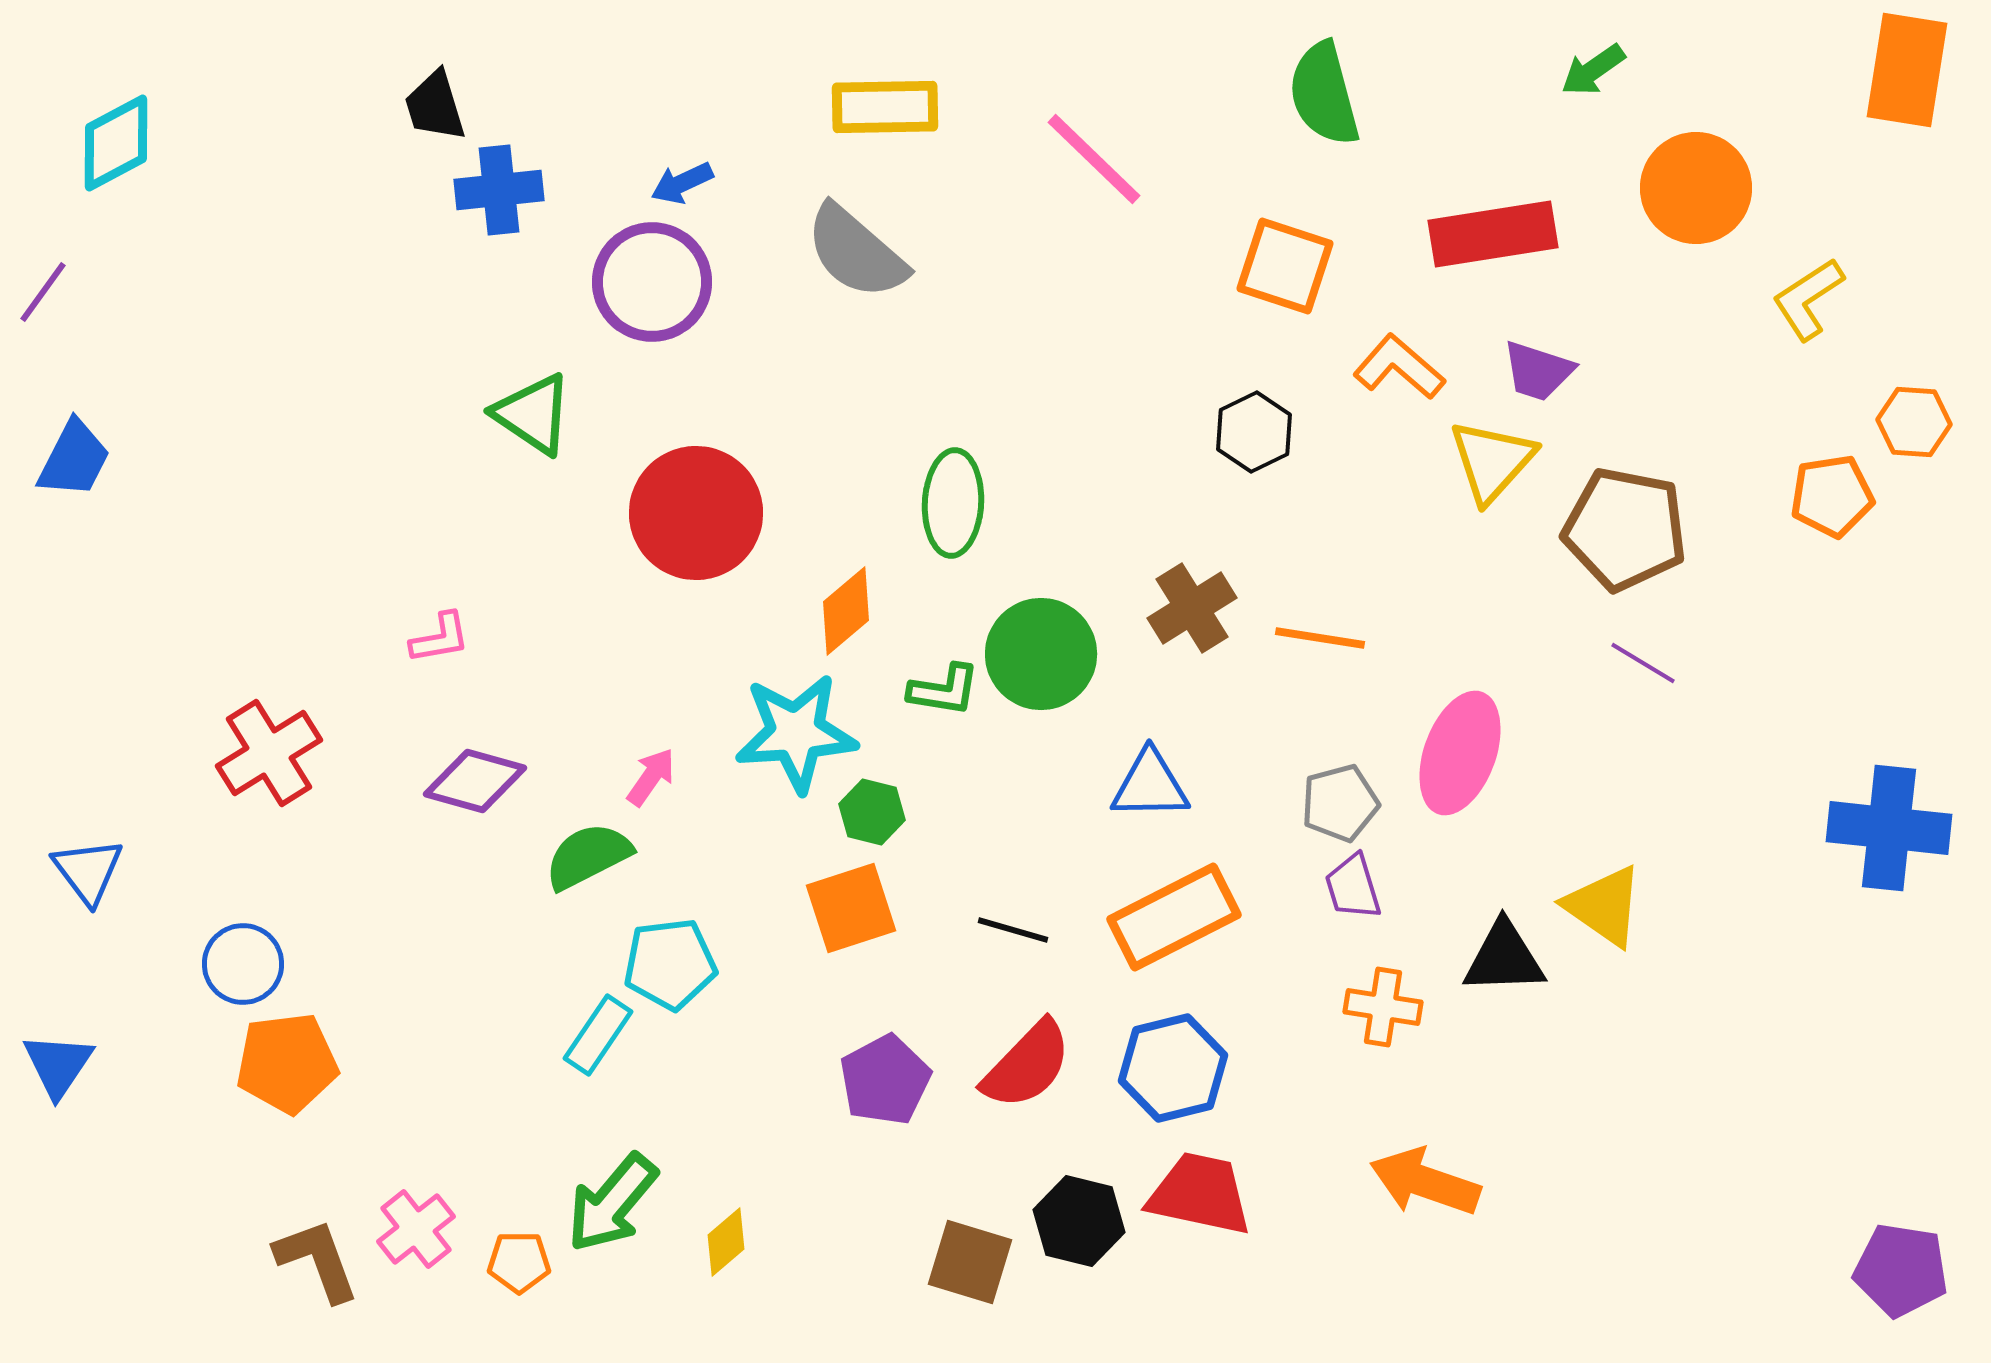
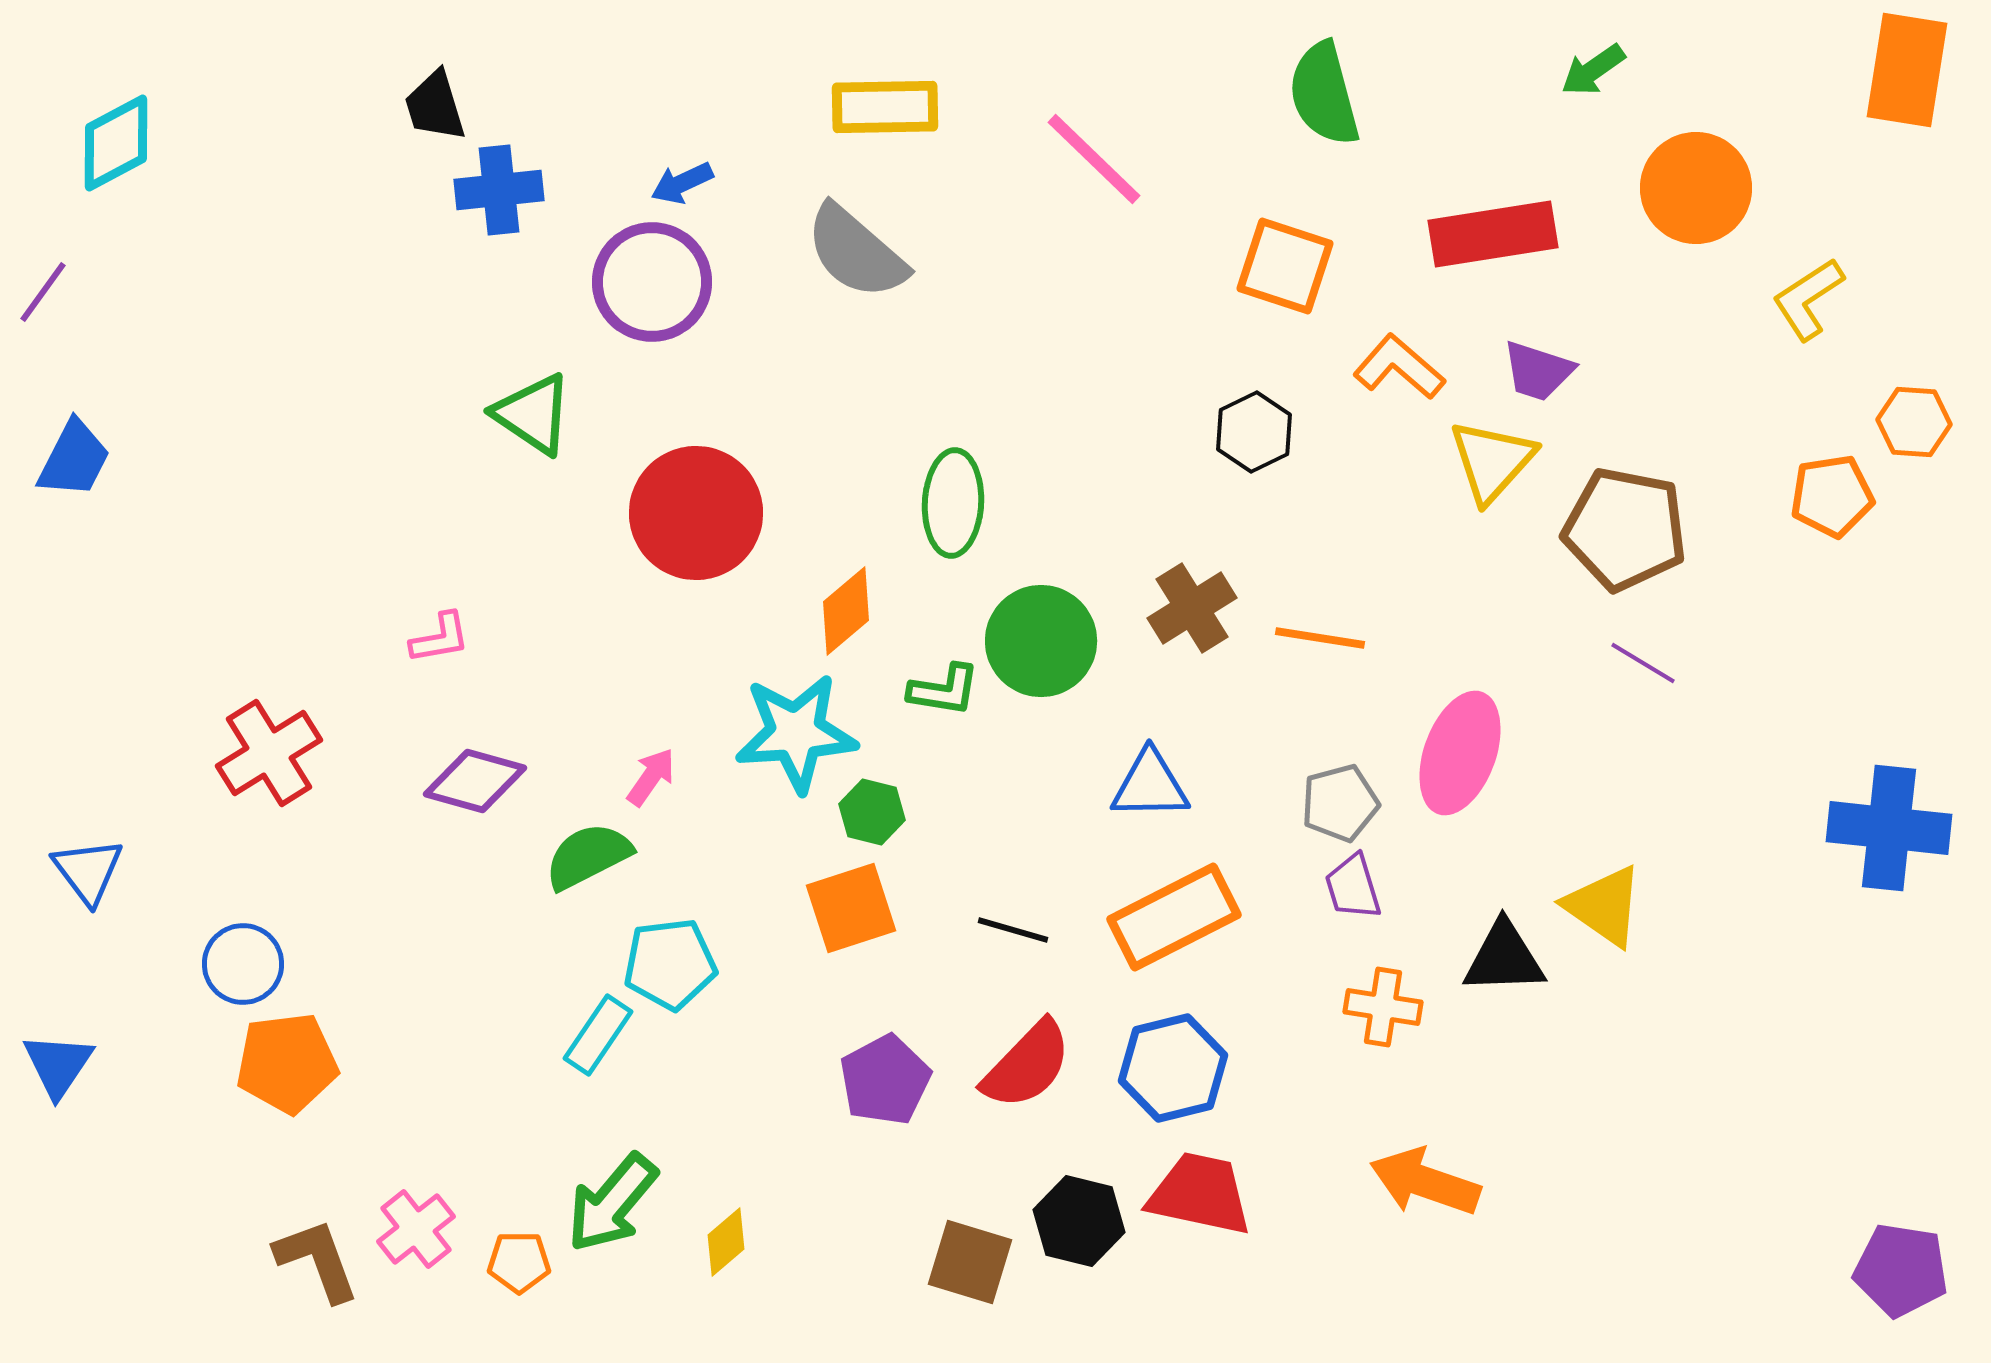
green circle at (1041, 654): moved 13 px up
